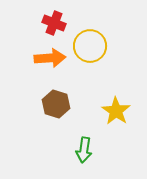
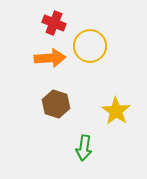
green arrow: moved 2 px up
